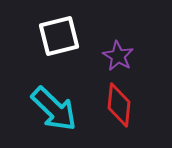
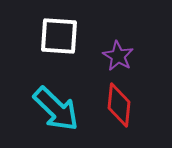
white square: rotated 18 degrees clockwise
cyan arrow: moved 2 px right
